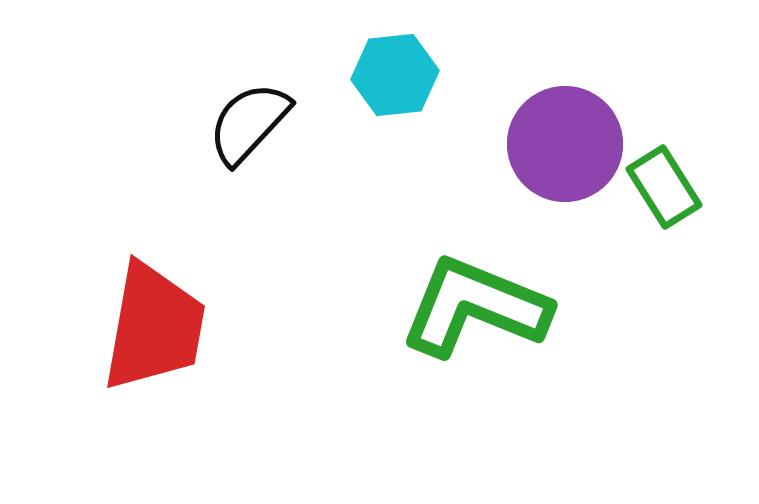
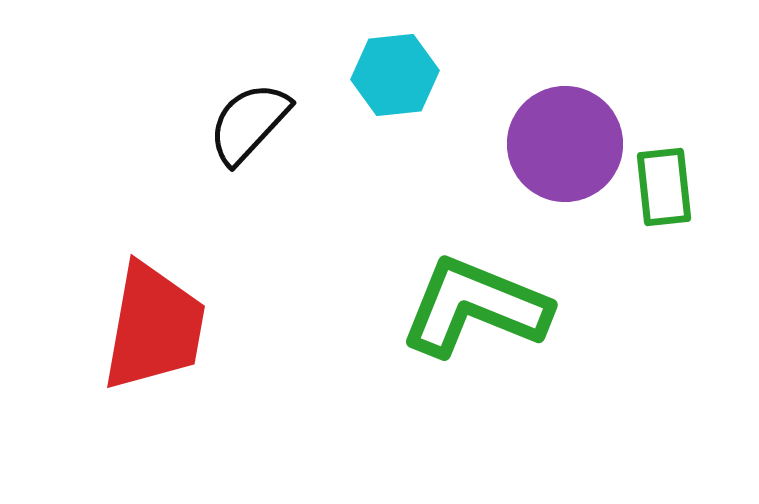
green rectangle: rotated 26 degrees clockwise
